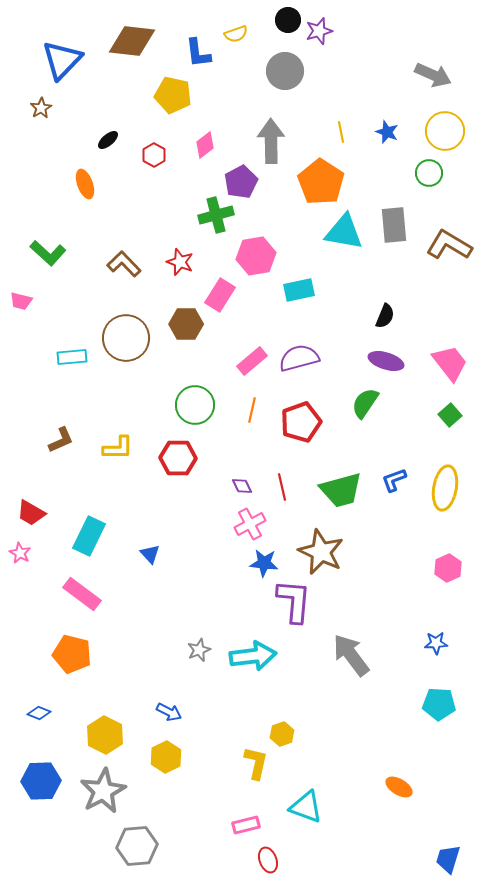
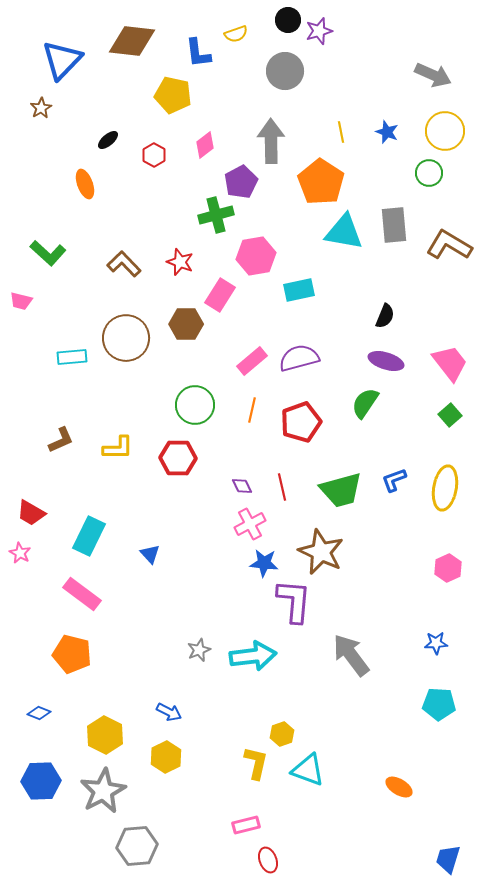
cyan triangle at (306, 807): moved 2 px right, 37 px up
